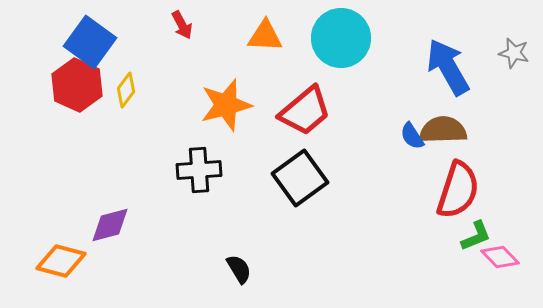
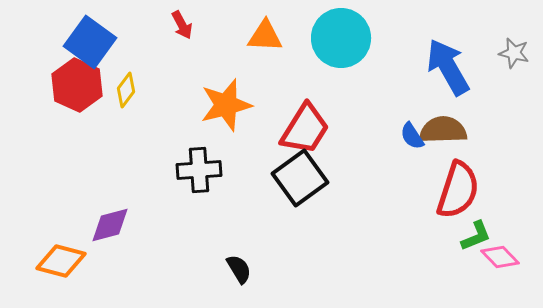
red trapezoid: moved 18 px down; rotated 18 degrees counterclockwise
